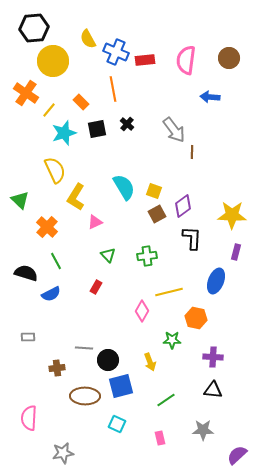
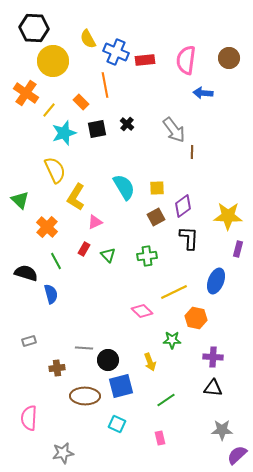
black hexagon at (34, 28): rotated 8 degrees clockwise
orange line at (113, 89): moved 8 px left, 4 px up
blue arrow at (210, 97): moved 7 px left, 4 px up
yellow square at (154, 191): moved 3 px right, 3 px up; rotated 21 degrees counterclockwise
brown square at (157, 214): moved 1 px left, 3 px down
yellow star at (232, 215): moved 4 px left, 1 px down
black L-shape at (192, 238): moved 3 px left
purple rectangle at (236, 252): moved 2 px right, 3 px up
red rectangle at (96, 287): moved 12 px left, 38 px up
yellow line at (169, 292): moved 5 px right; rotated 12 degrees counterclockwise
blue semicircle at (51, 294): rotated 78 degrees counterclockwise
pink diamond at (142, 311): rotated 75 degrees counterclockwise
gray rectangle at (28, 337): moved 1 px right, 4 px down; rotated 16 degrees counterclockwise
black triangle at (213, 390): moved 2 px up
gray star at (203, 430): moved 19 px right
